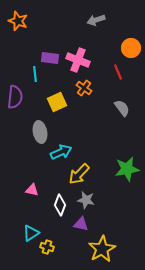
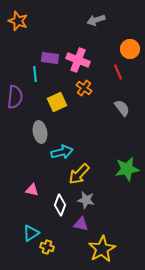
orange circle: moved 1 px left, 1 px down
cyan arrow: moved 1 px right; rotated 10 degrees clockwise
